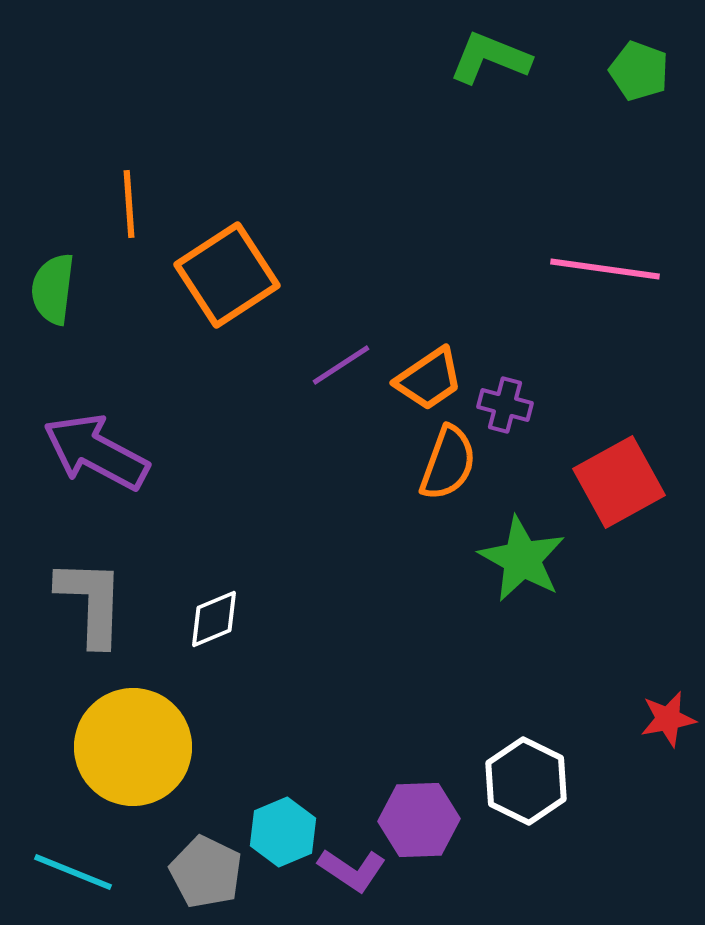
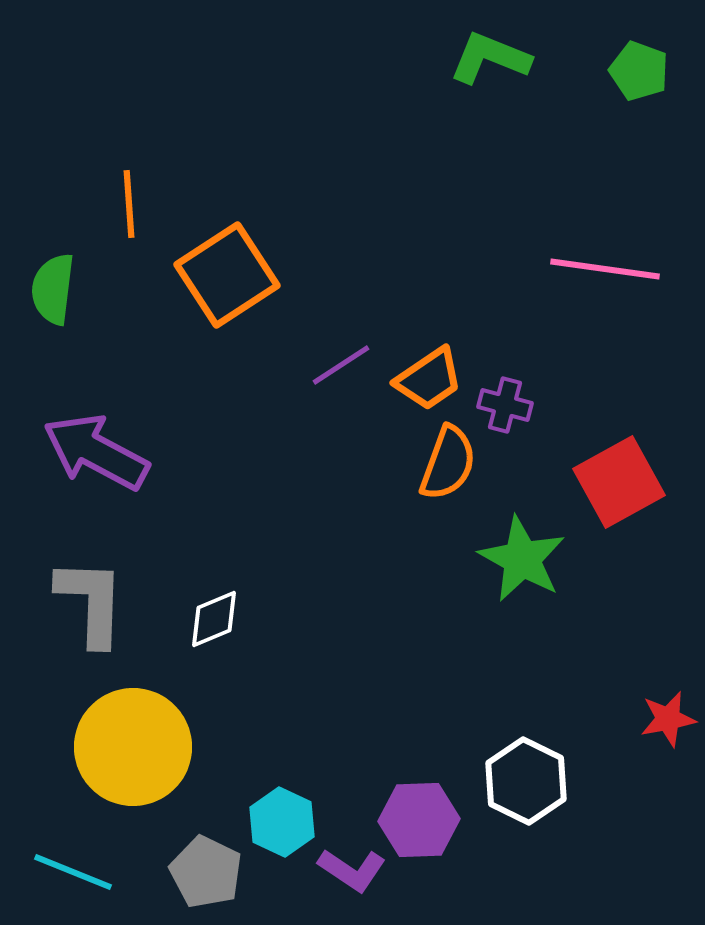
cyan hexagon: moved 1 px left, 10 px up; rotated 12 degrees counterclockwise
